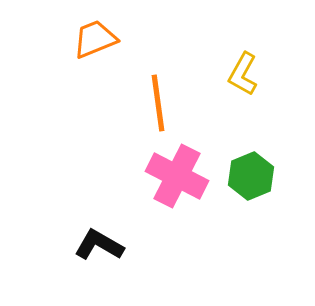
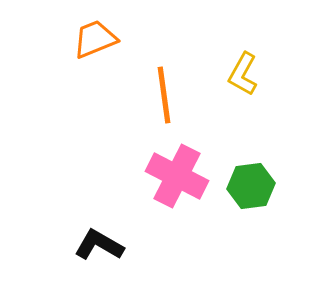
orange line: moved 6 px right, 8 px up
green hexagon: moved 10 px down; rotated 15 degrees clockwise
